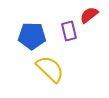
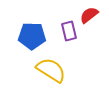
yellow semicircle: moved 1 px right, 1 px down; rotated 12 degrees counterclockwise
